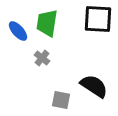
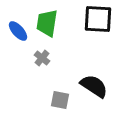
gray square: moved 1 px left
